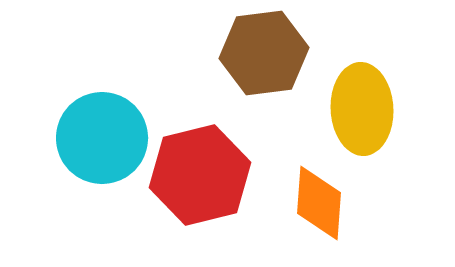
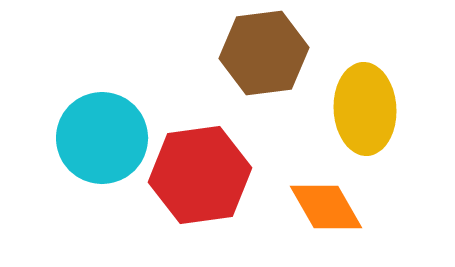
yellow ellipse: moved 3 px right
red hexagon: rotated 6 degrees clockwise
orange diamond: moved 7 px right, 4 px down; rotated 34 degrees counterclockwise
